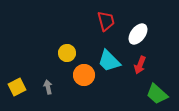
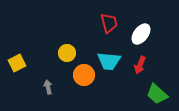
red trapezoid: moved 3 px right, 2 px down
white ellipse: moved 3 px right
cyan trapezoid: rotated 40 degrees counterclockwise
yellow square: moved 24 px up
